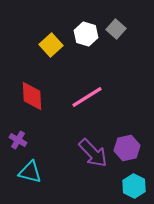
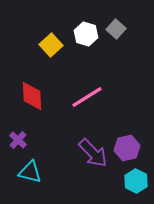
purple cross: rotated 12 degrees clockwise
cyan hexagon: moved 2 px right, 5 px up
